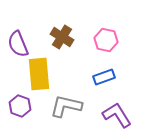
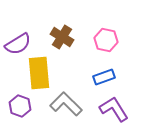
purple semicircle: rotated 100 degrees counterclockwise
yellow rectangle: moved 1 px up
gray L-shape: moved 2 px up; rotated 32 degrees clockwise
purple L-shape: moved 3 px left, 6 px up
